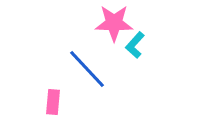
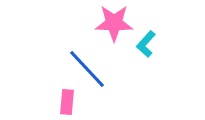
cyan L-shape: moved 11 px right, 1 px up
pink rectangle: moved 14 px right
